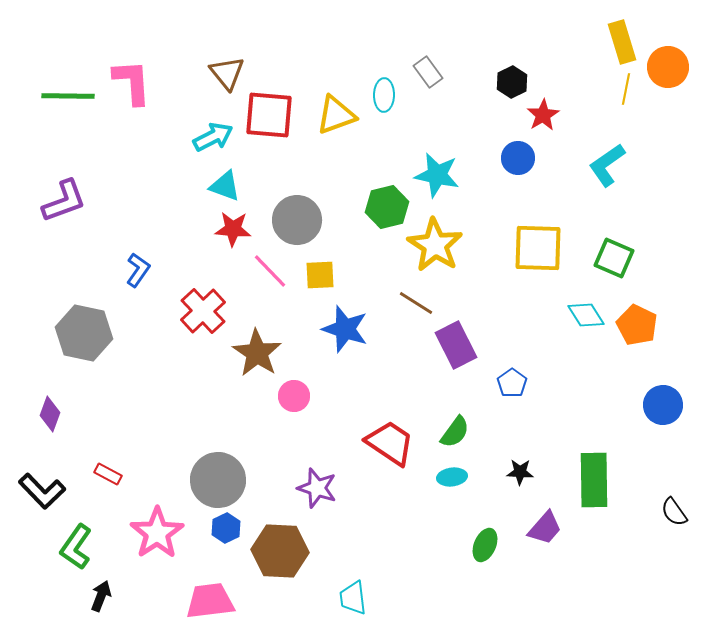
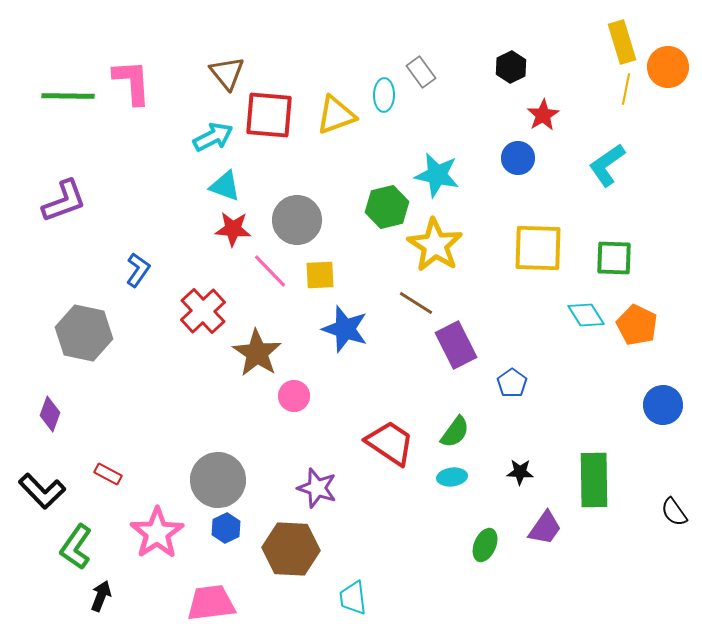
gray rectangle at (428, 72): moved 7 px left
black hexagon at (512, 82): moved 1 px left, 15 px up
green square at (614, 258): rotated 21 degrees counterclockwise
purple trapezoid at (545, 528): rotated 6 degrees counterclockwise
brown hexagon at (280, 551): moved 11 px right, 2 px up
pink trapezoid at (210, 601): moved 1 px right, 2 px down
